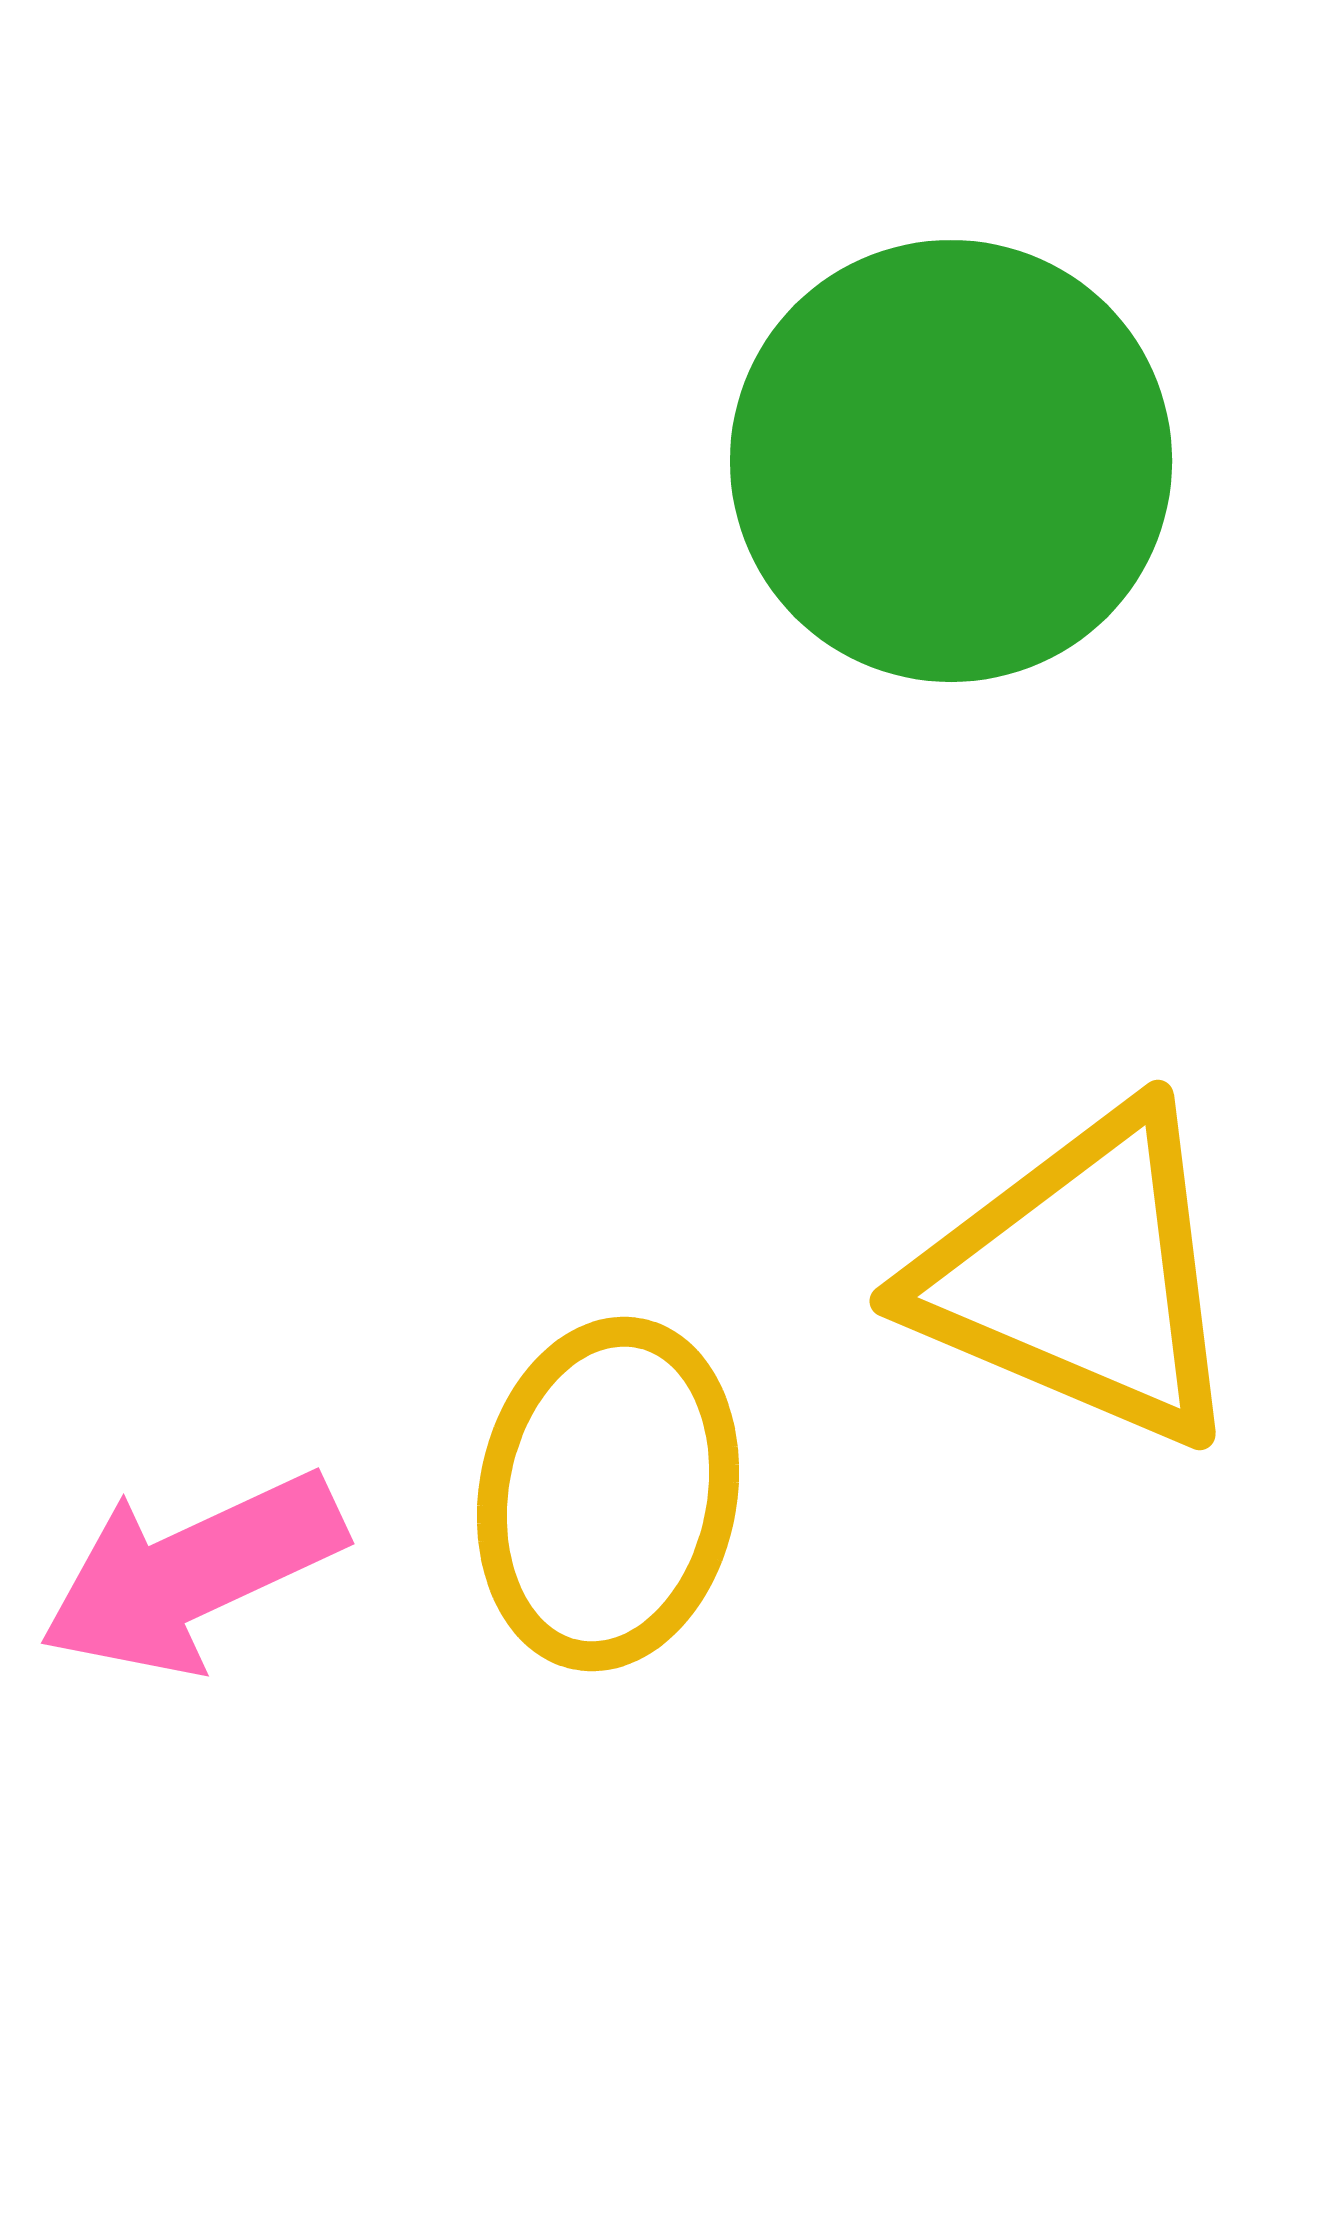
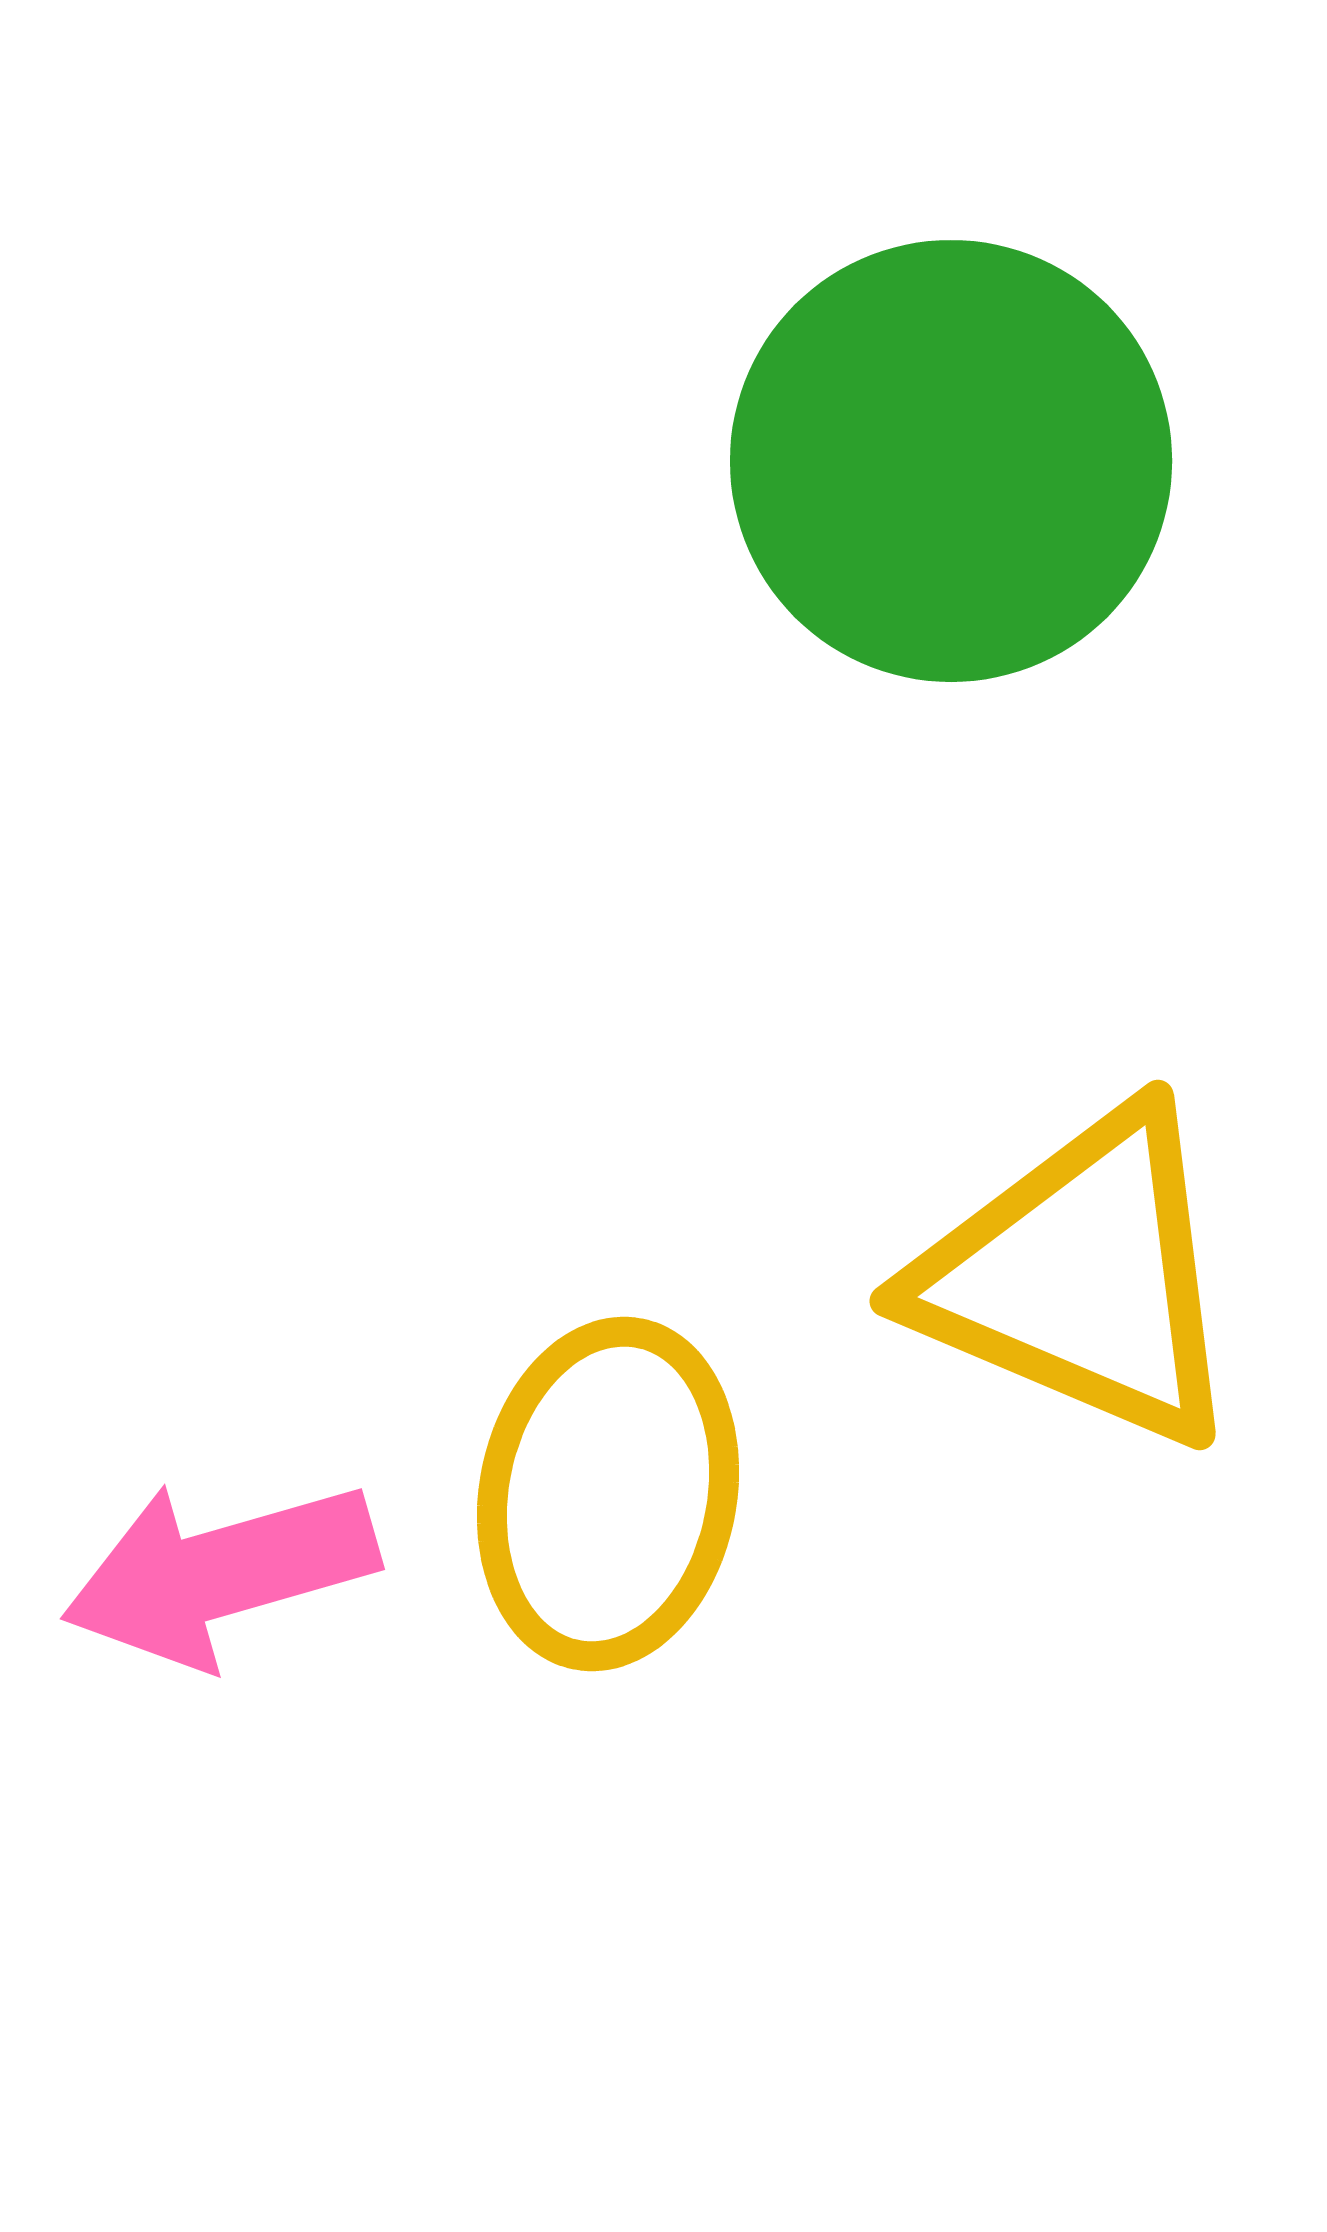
pink arrow: moved 28 px right; rotated 9 degrees clockwise
